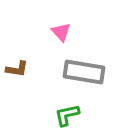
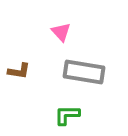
brown L-shape: moved 2 px right, 2 px down
green L-shape: rotated 12 degrees clockwise
